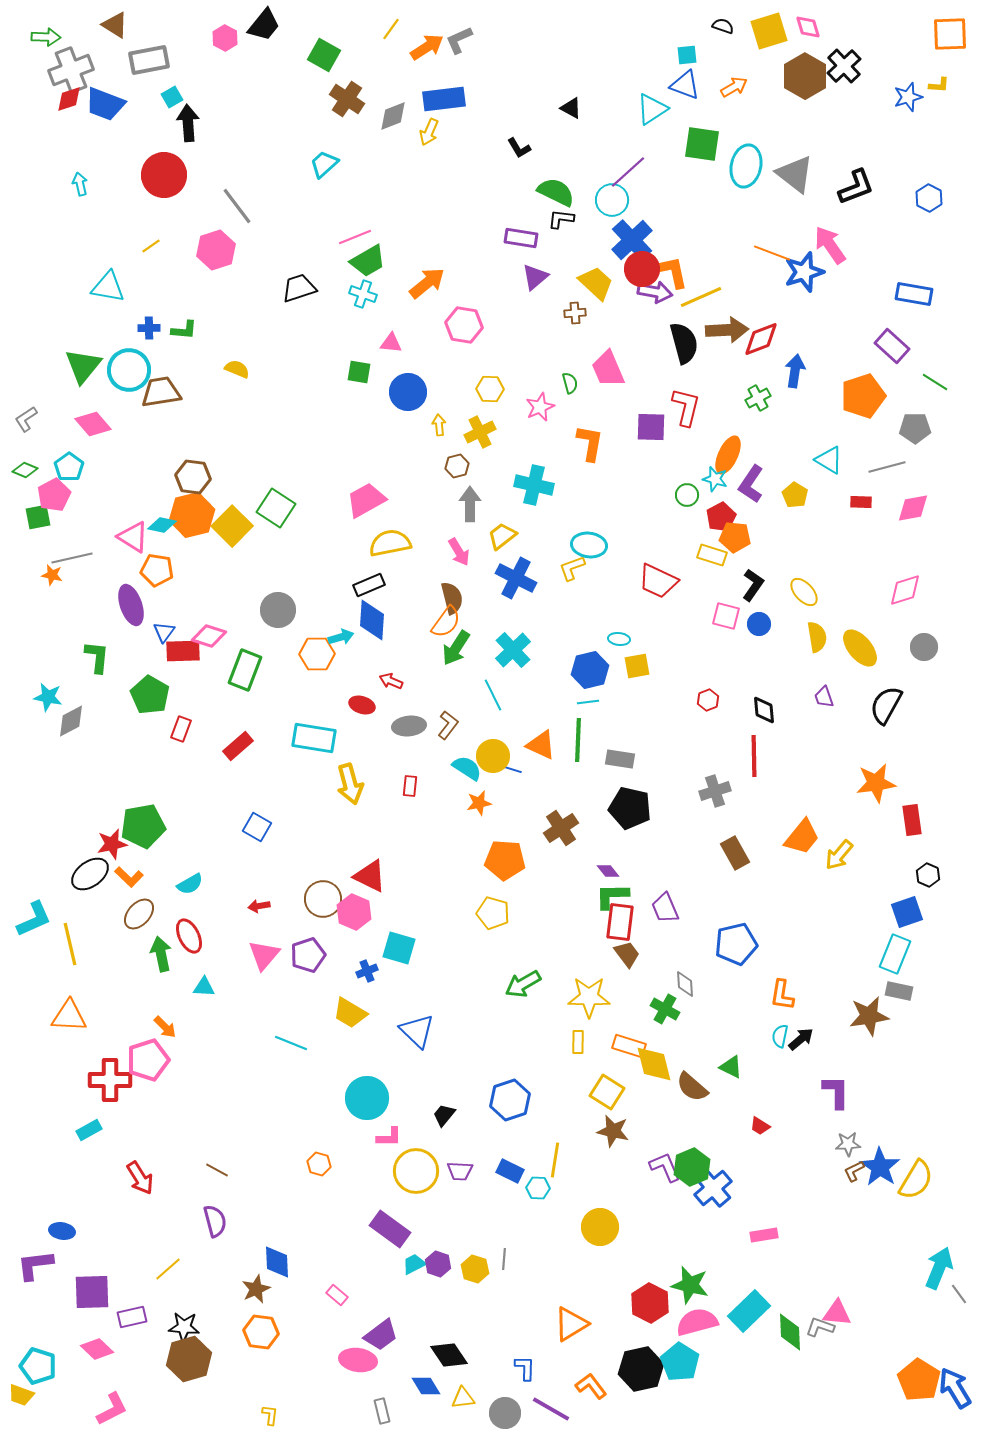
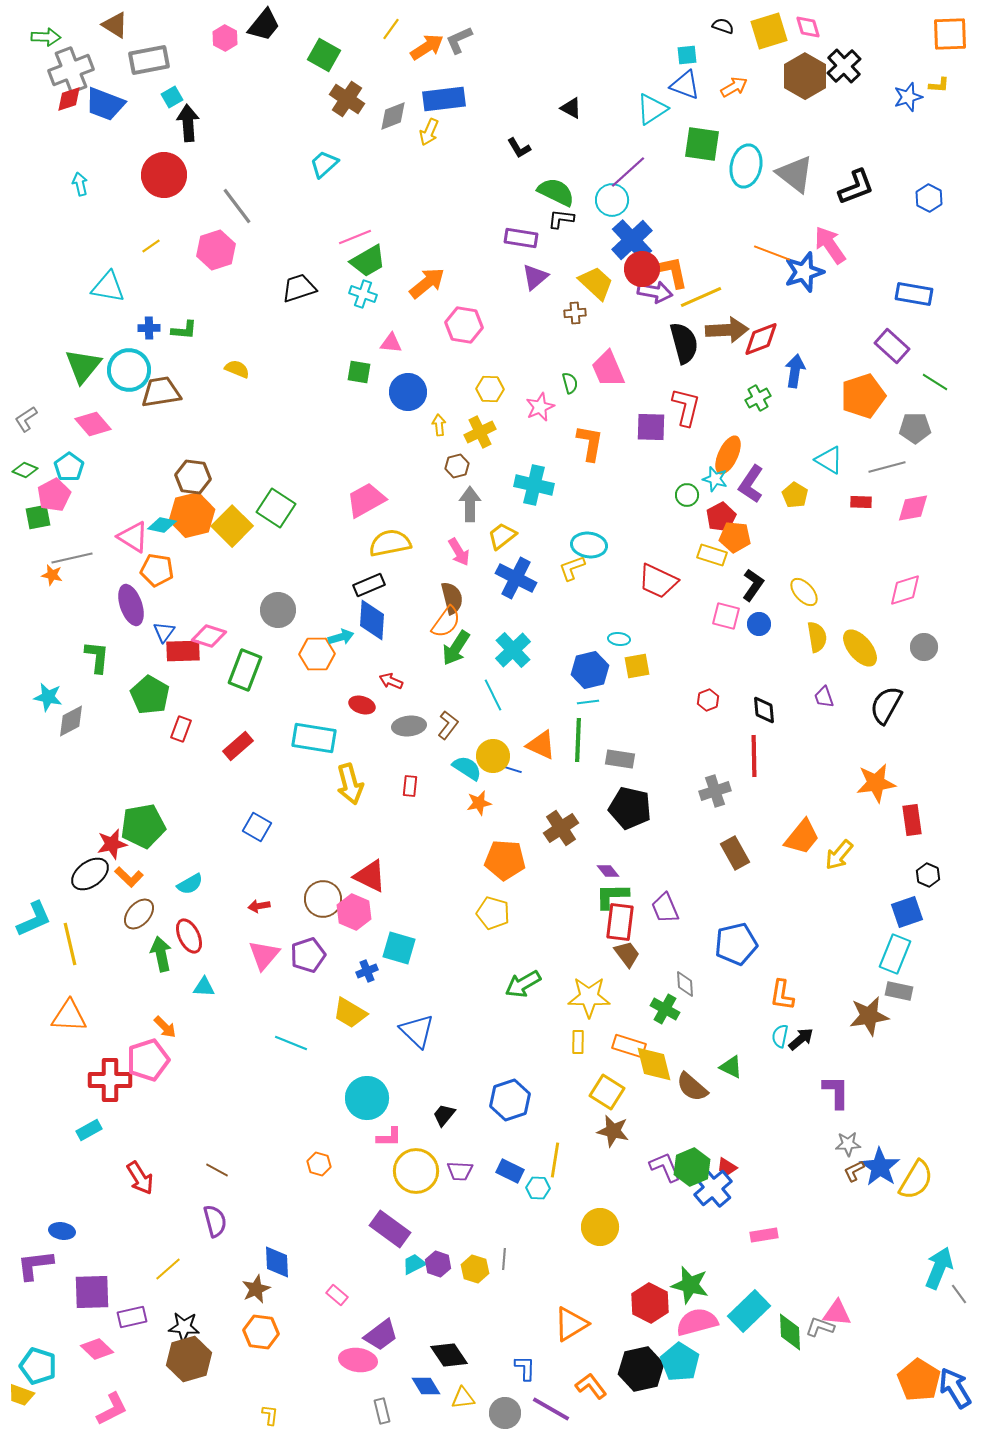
red trapezoid at (760, 1126): moved 33 px left, 41 px down
